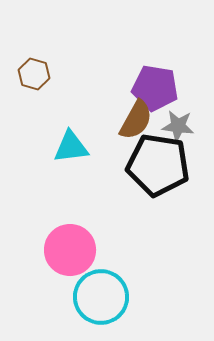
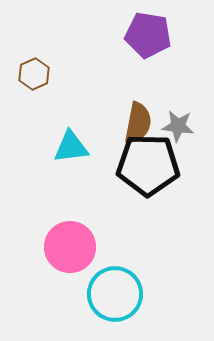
brown hexagon: rotated 20 degrees clockwise
purple pentagon: moved 7 px left, 53 px up
brown semicircle: moved 2 px right, 3 px down; rotated 18 degrees counterclockwise
black pentagon: moved 10 px left; rotated 8 degrees counterclockwise
pink circle: moved 3 px up
cyan circle: moved 14 px right, 3 px up
